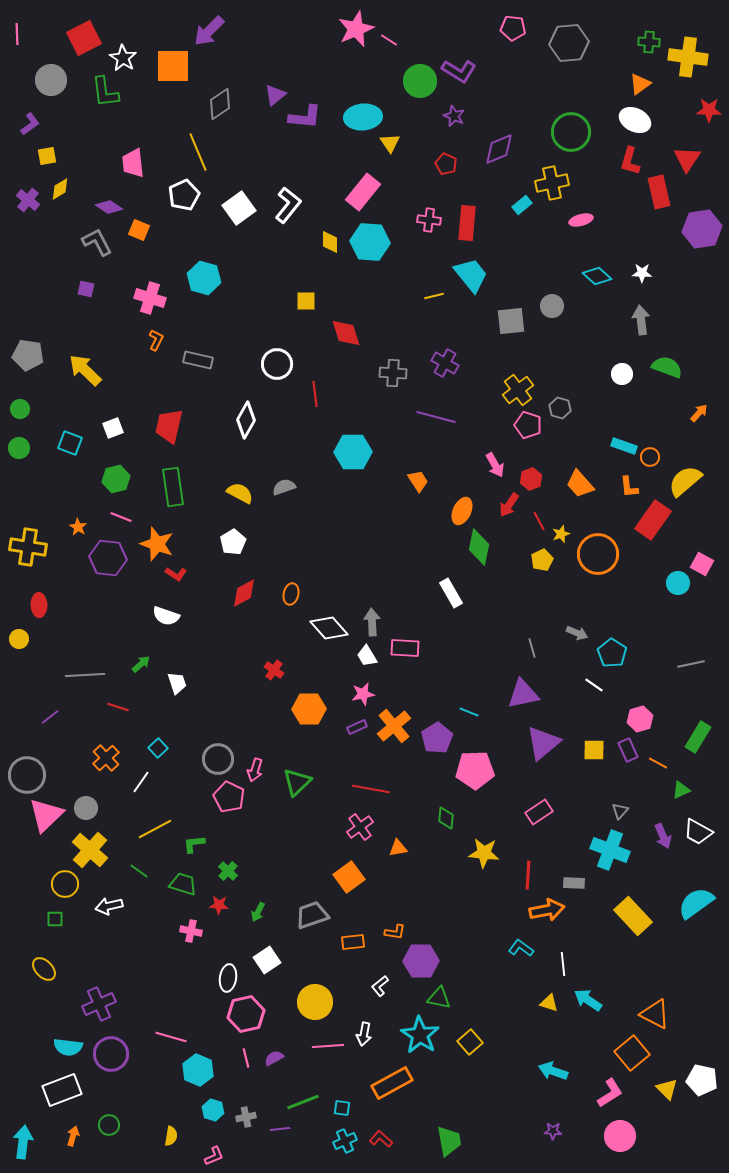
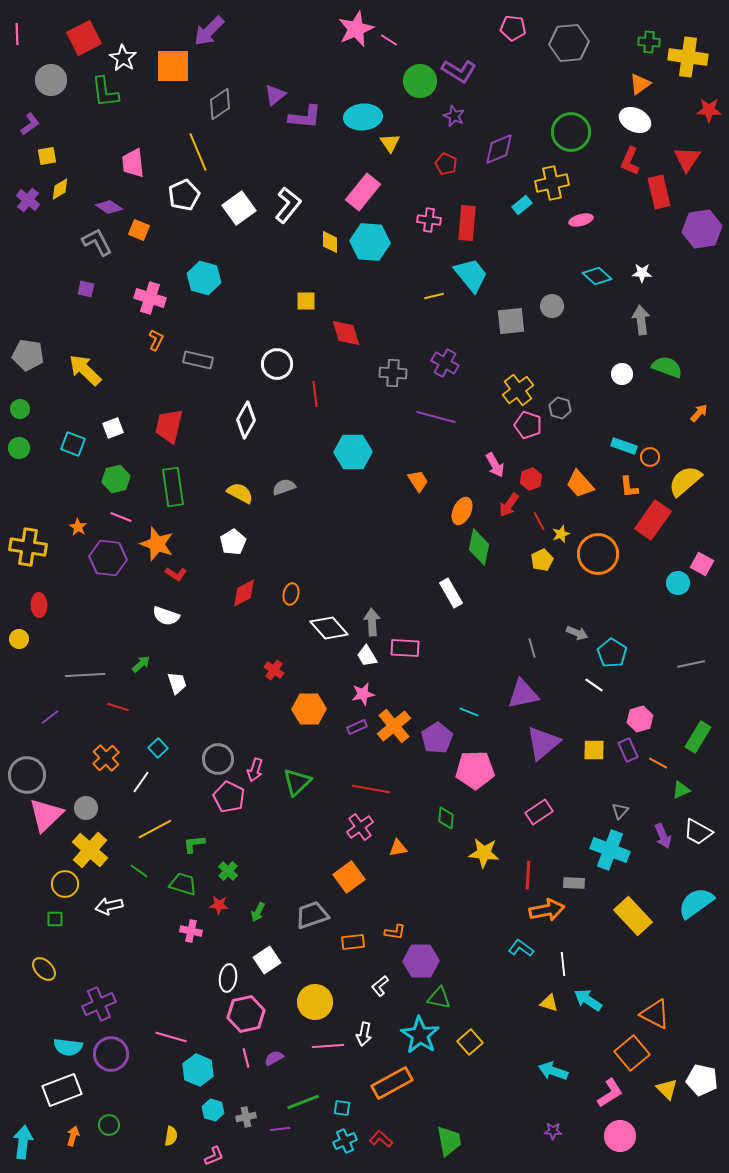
red L-shape at (630, 161): rotated 8 degrees clockwise
cyan square at (70, 443): moved 3 px right, 1 px down
